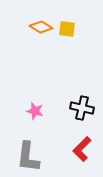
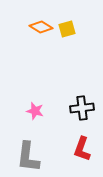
yellow square: rotated 24 degrees counterclockwise
black cross: rotated 20 degrees counterclockwise
red L-shape: rotated 25 degrees counterclockwise
